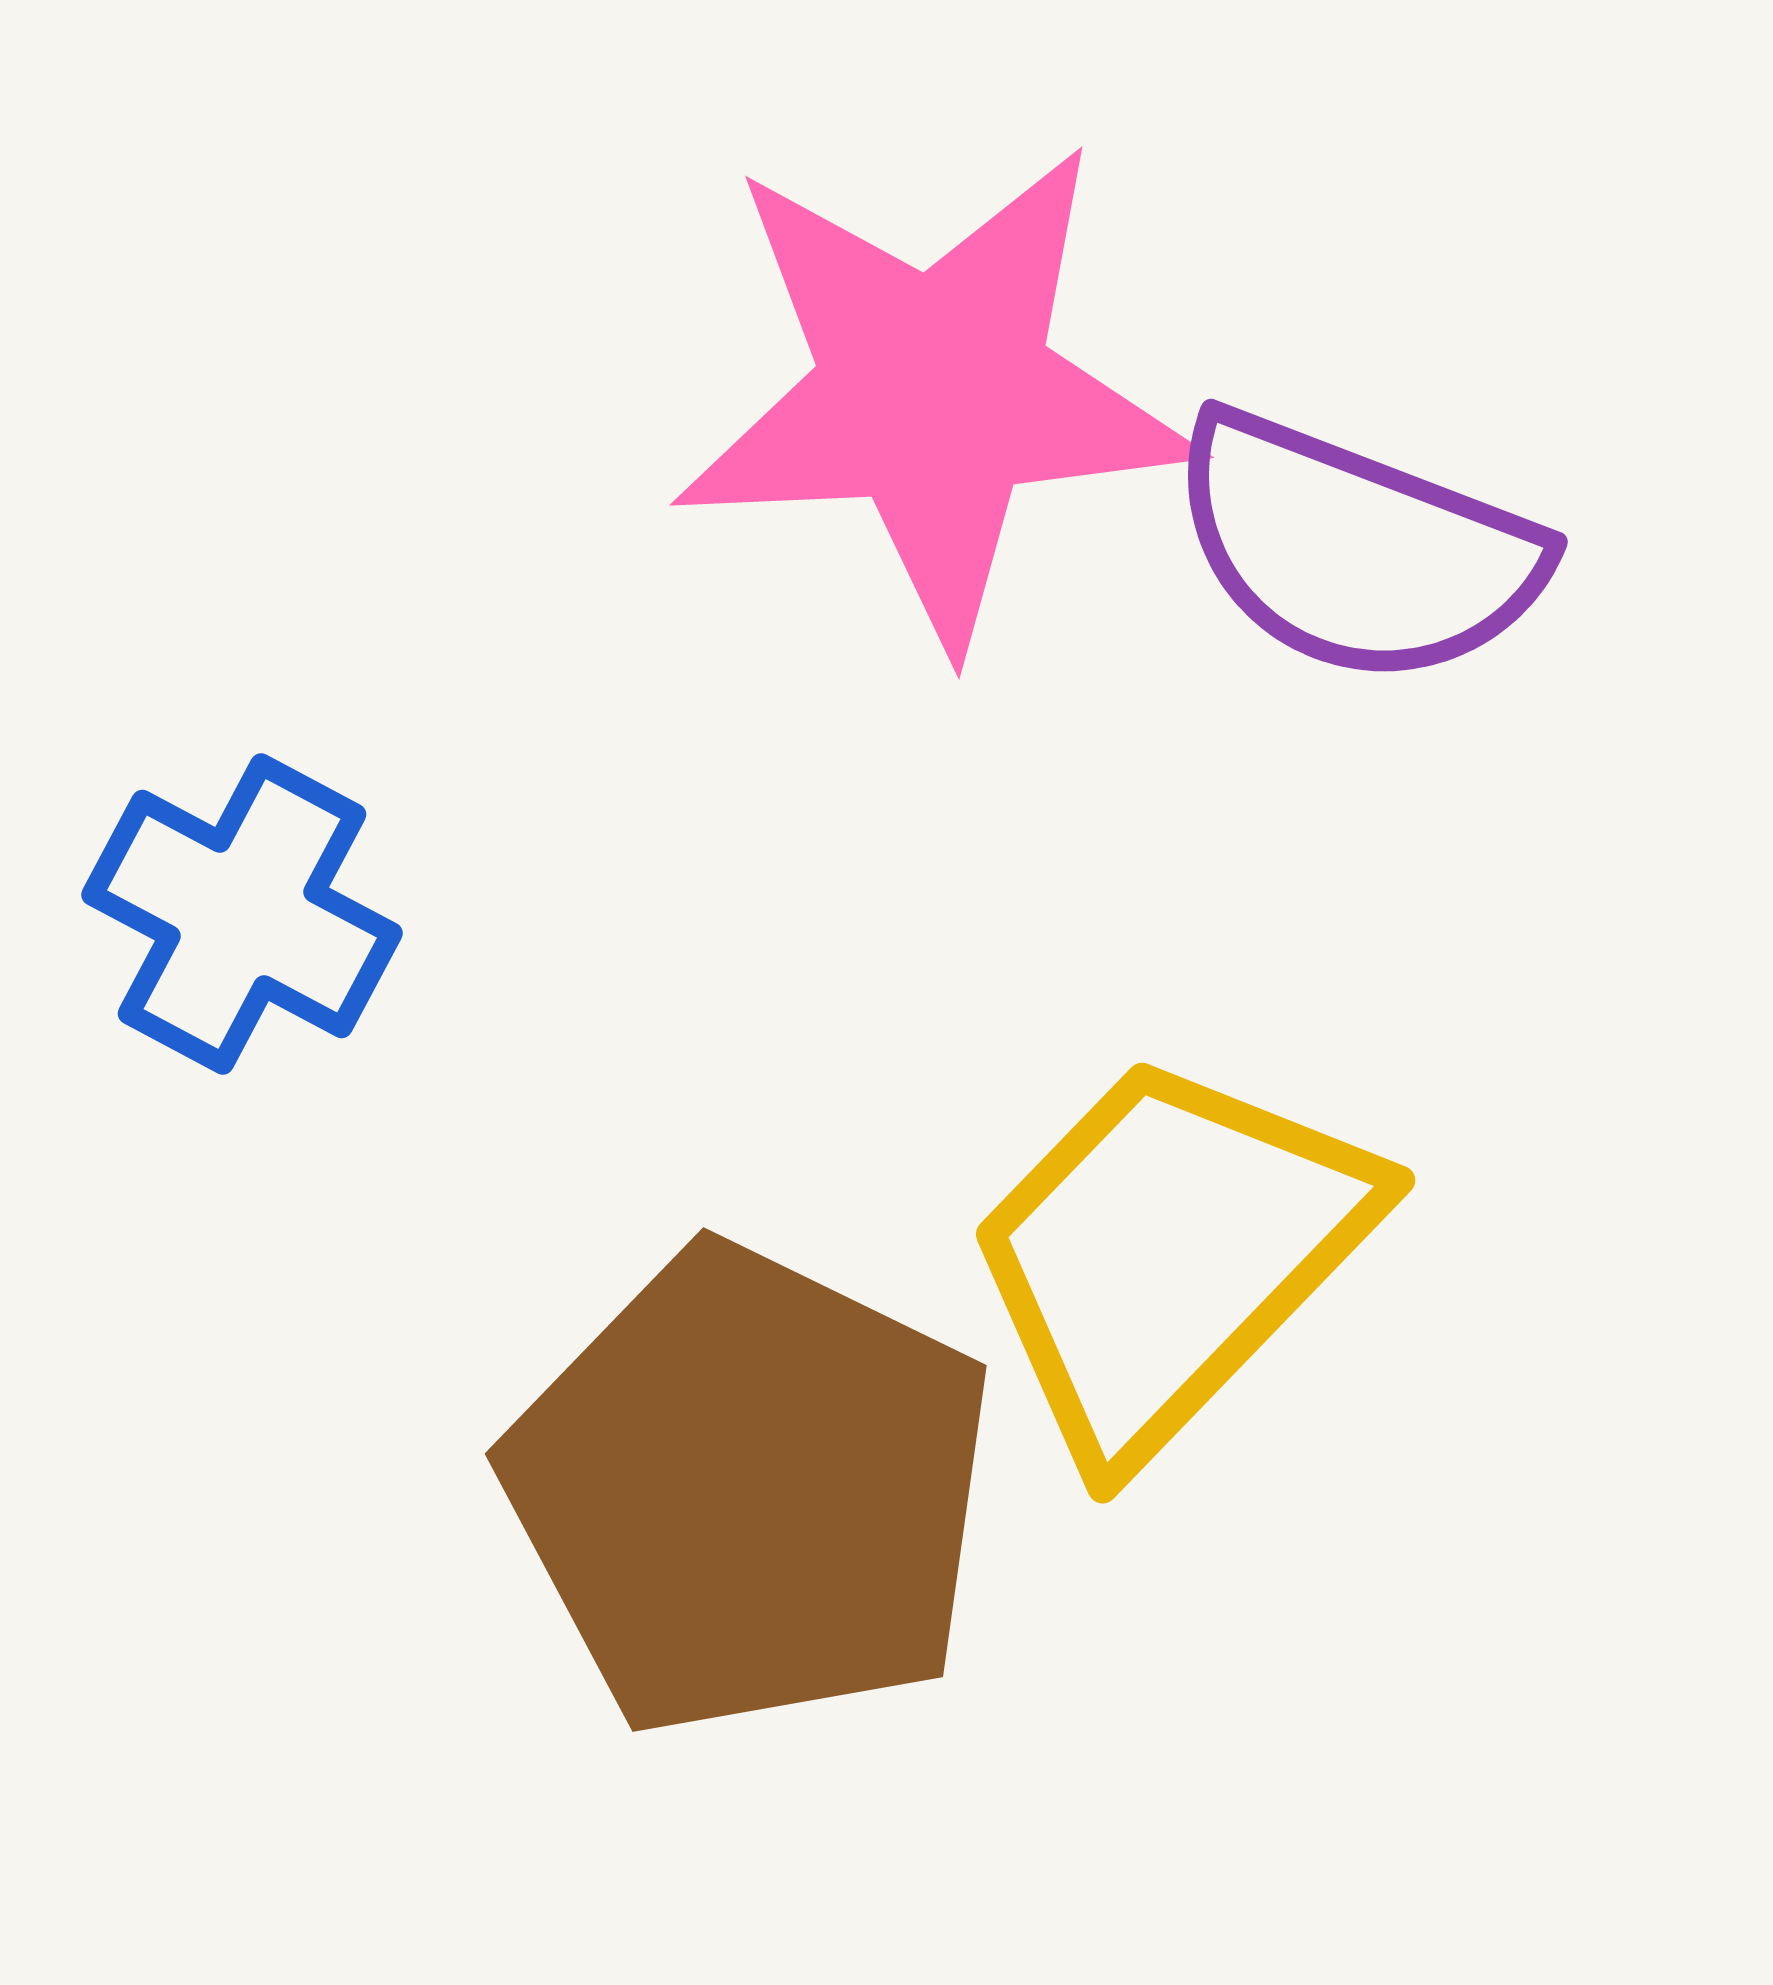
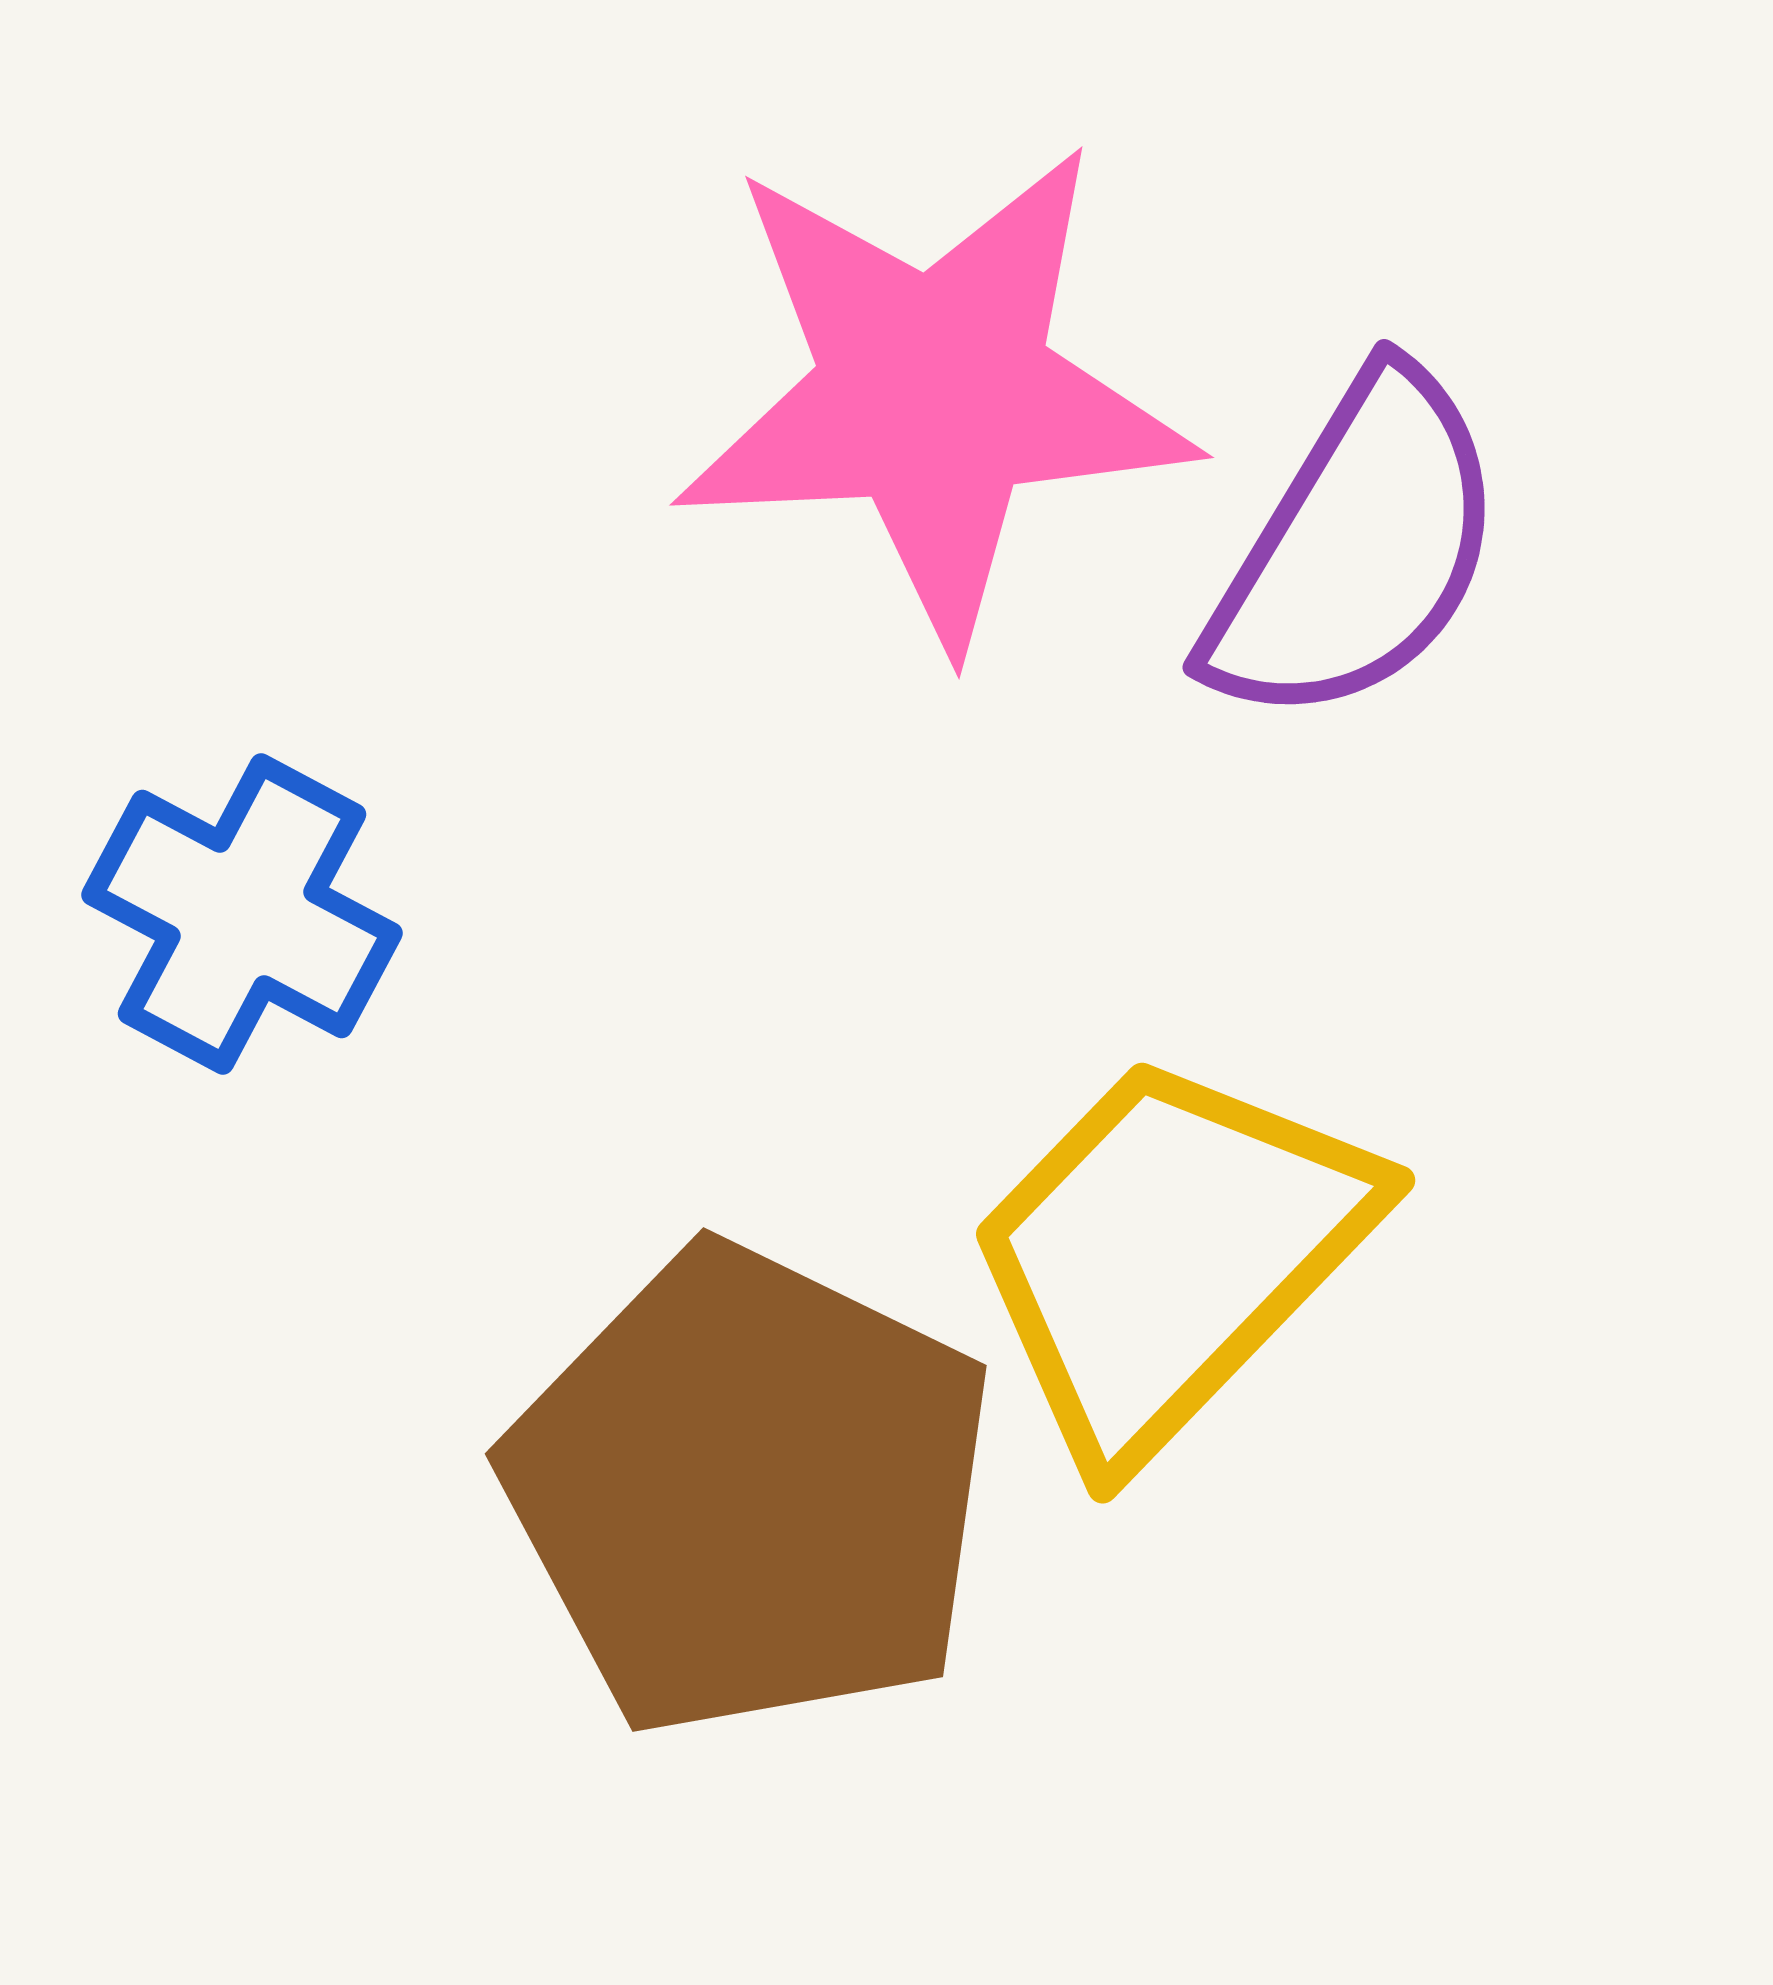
purple semicircle: rotated 80 degrees counterclockwise
